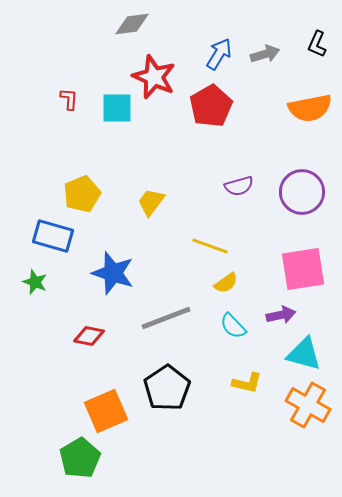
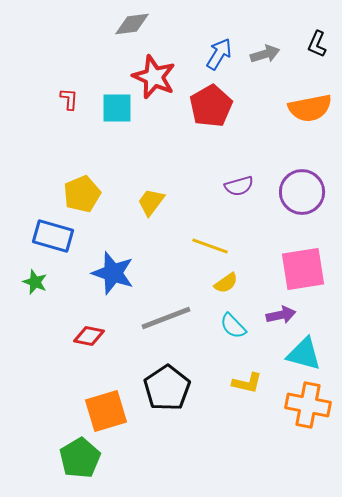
orange cross: rotated 18 degrees counterclockwise
orange square: rotated 6 degrees clockwise
